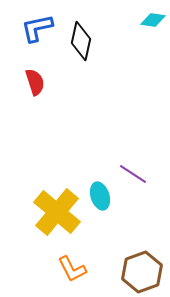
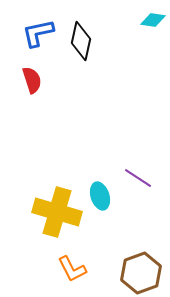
blue L-shape: moved 1 px right, 5 px down
red semicircle: moved 3 px left, 2 px up
purple line: moved 5 px right, 4 px down
yellow cross: rotated 24 degrees counterclockwise
brown hexagon: moved 1 px left, 1 px down
